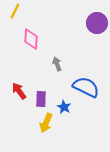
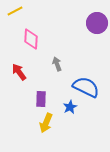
yellow line: rotated 35 degrees clockwise
red arrow: moved 19 px up
blue star: moved 6 px right; rotated 16 degrees clockwise
